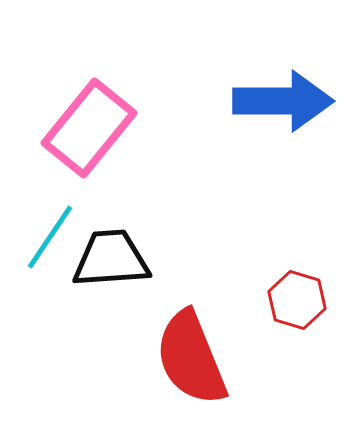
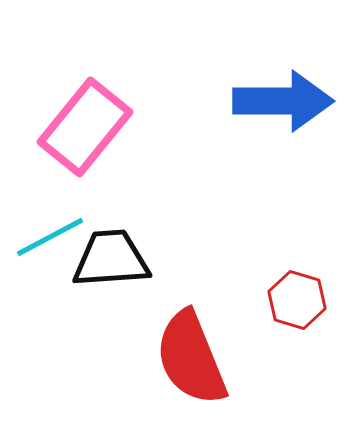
pink rectangle: moved 4 px left, 1 px up
cyan line: rotated 28 degrees clockwise
